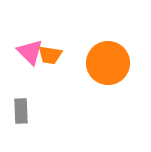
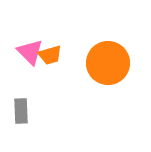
orange trapezoid: rotated 25 degrees counterclockwise
